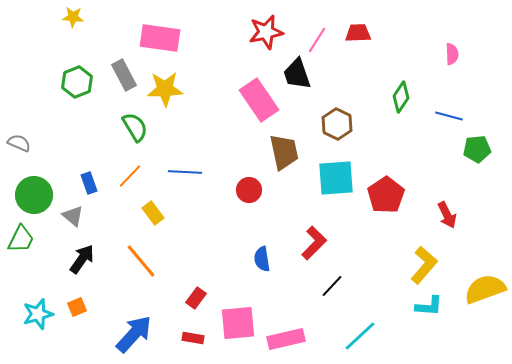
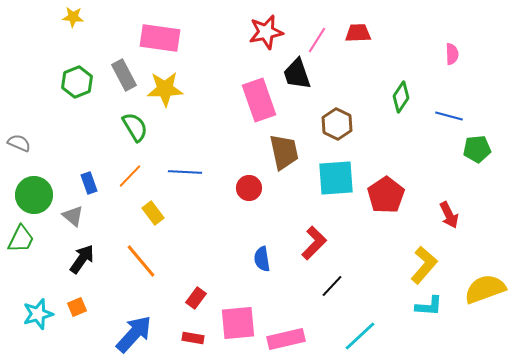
pink rectangle at (259, 100): rotated 15 degrees clockwise
red circle at (249, 190): moved 2 px up
red arrow at (447, 215): moved 2 px right
